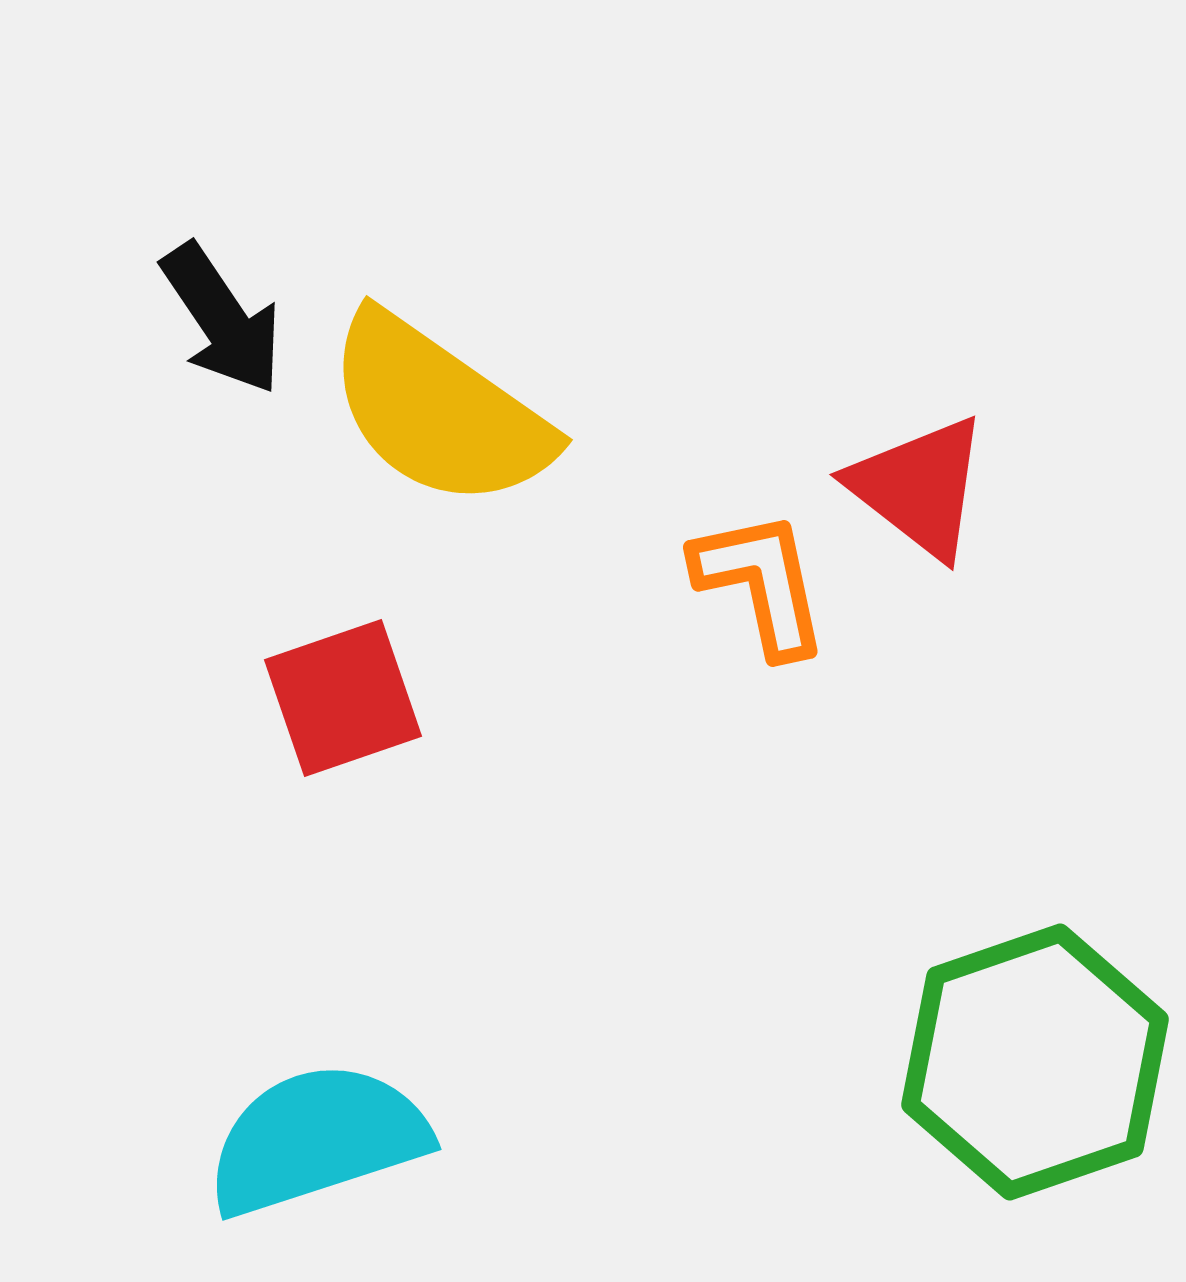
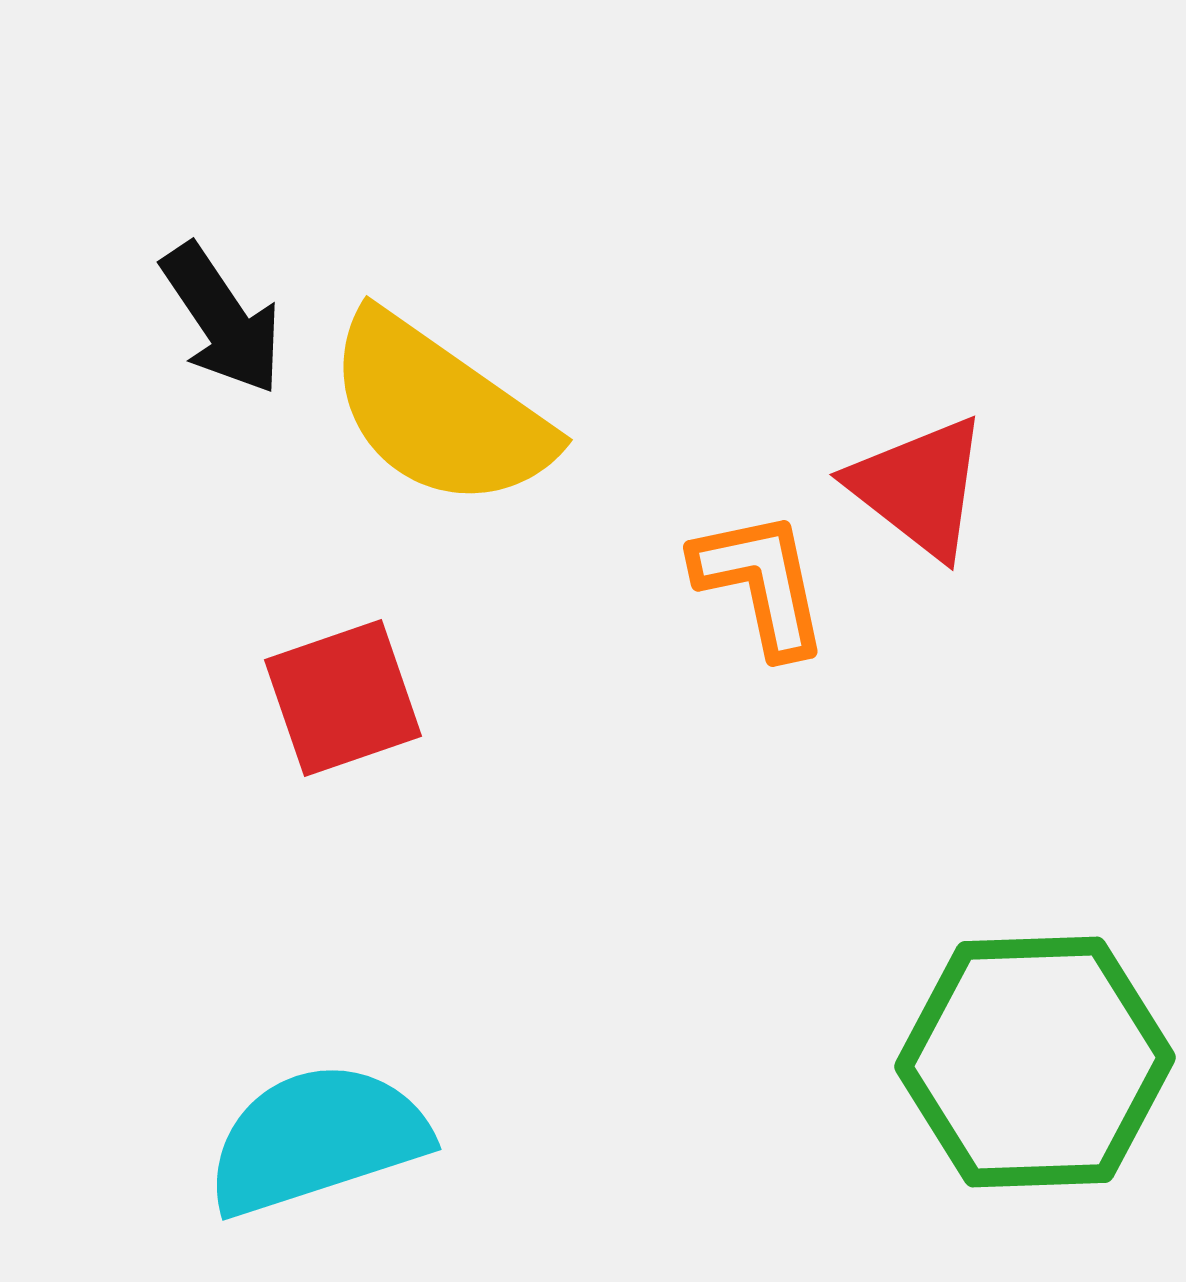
green hexagon: rotated 17 degrees clockwise
